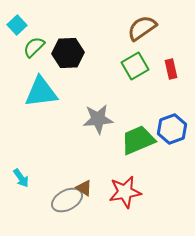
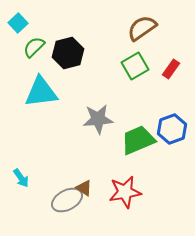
cyan square: moved 1 px right, 2 px up
black hexagon: rotated 12 degrees counterclockwise
red rectangle: rotated 48 degrees clockwise
